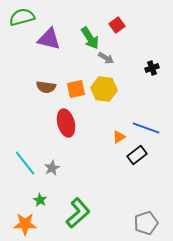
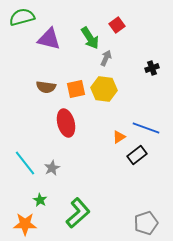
gray arrow: rotated 98 degrees counterclockwise
